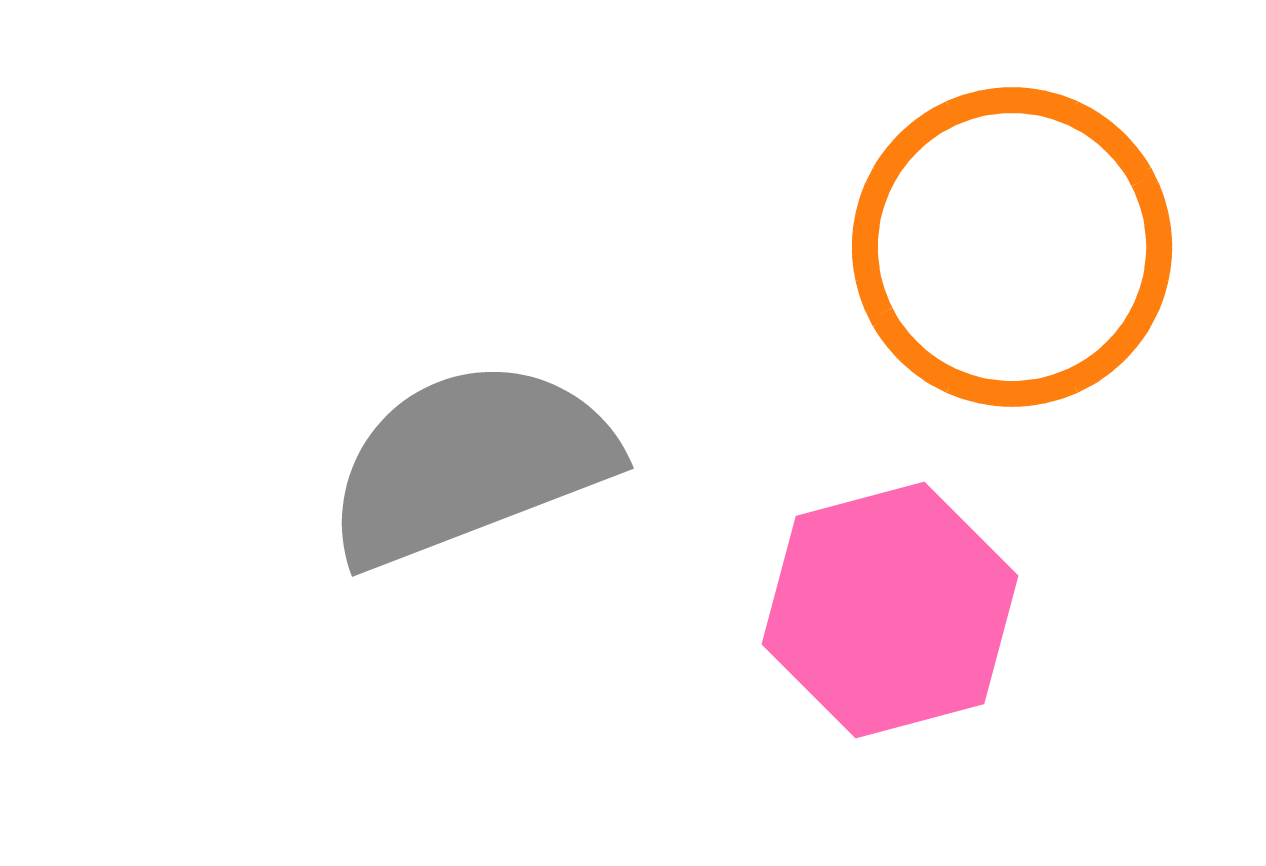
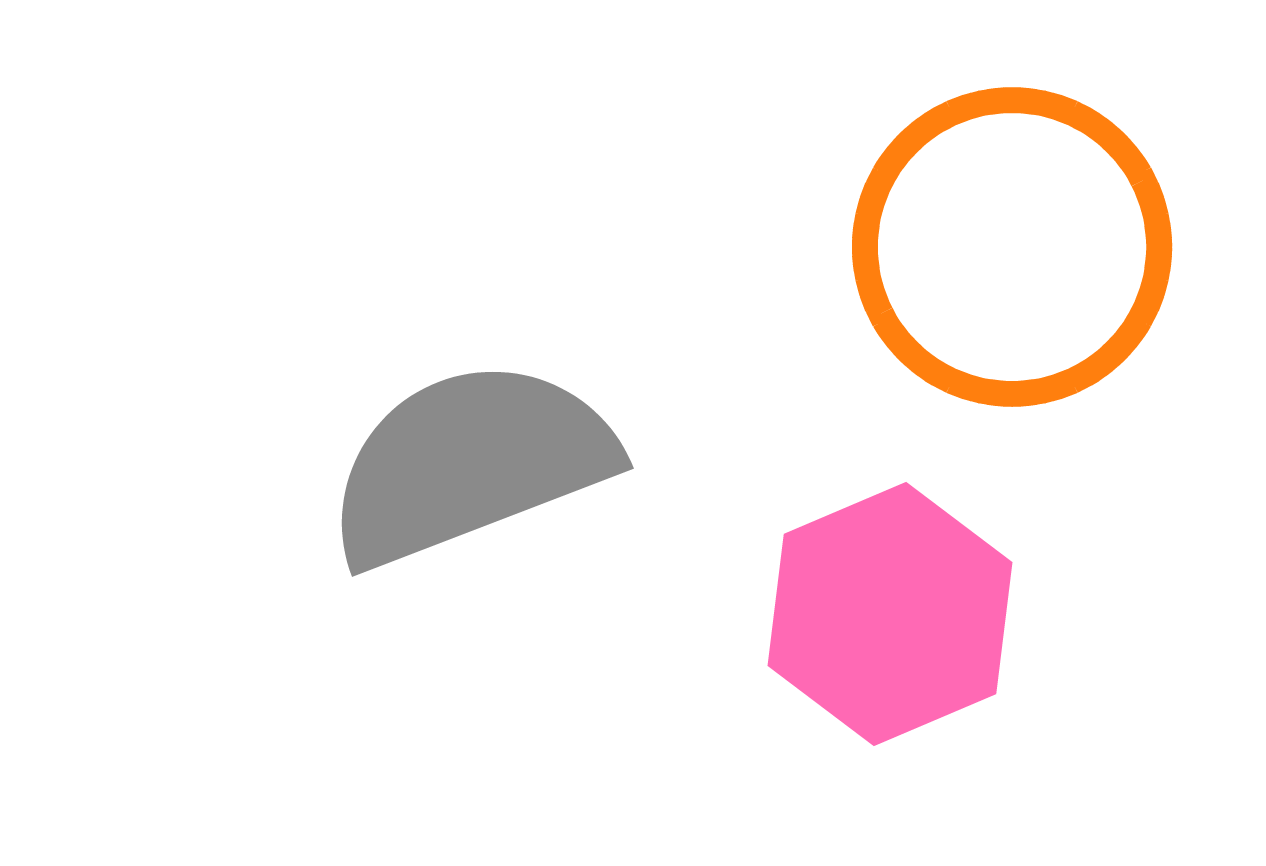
pink hexagon: moved 4 px down; rotated 8 degrees counterclockwise
